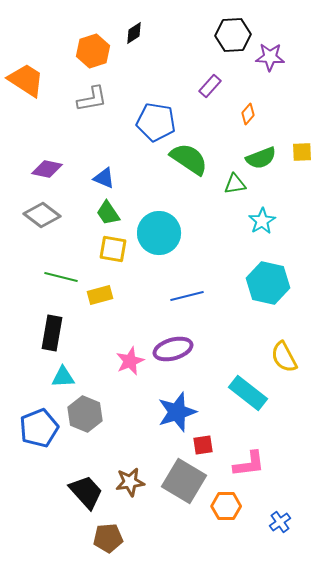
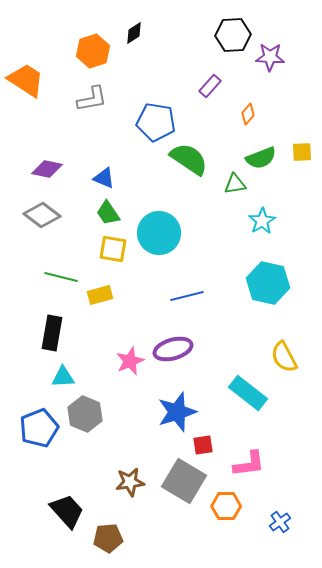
black trapezoid at (86, 492): moved 19 px left, 19 px down
